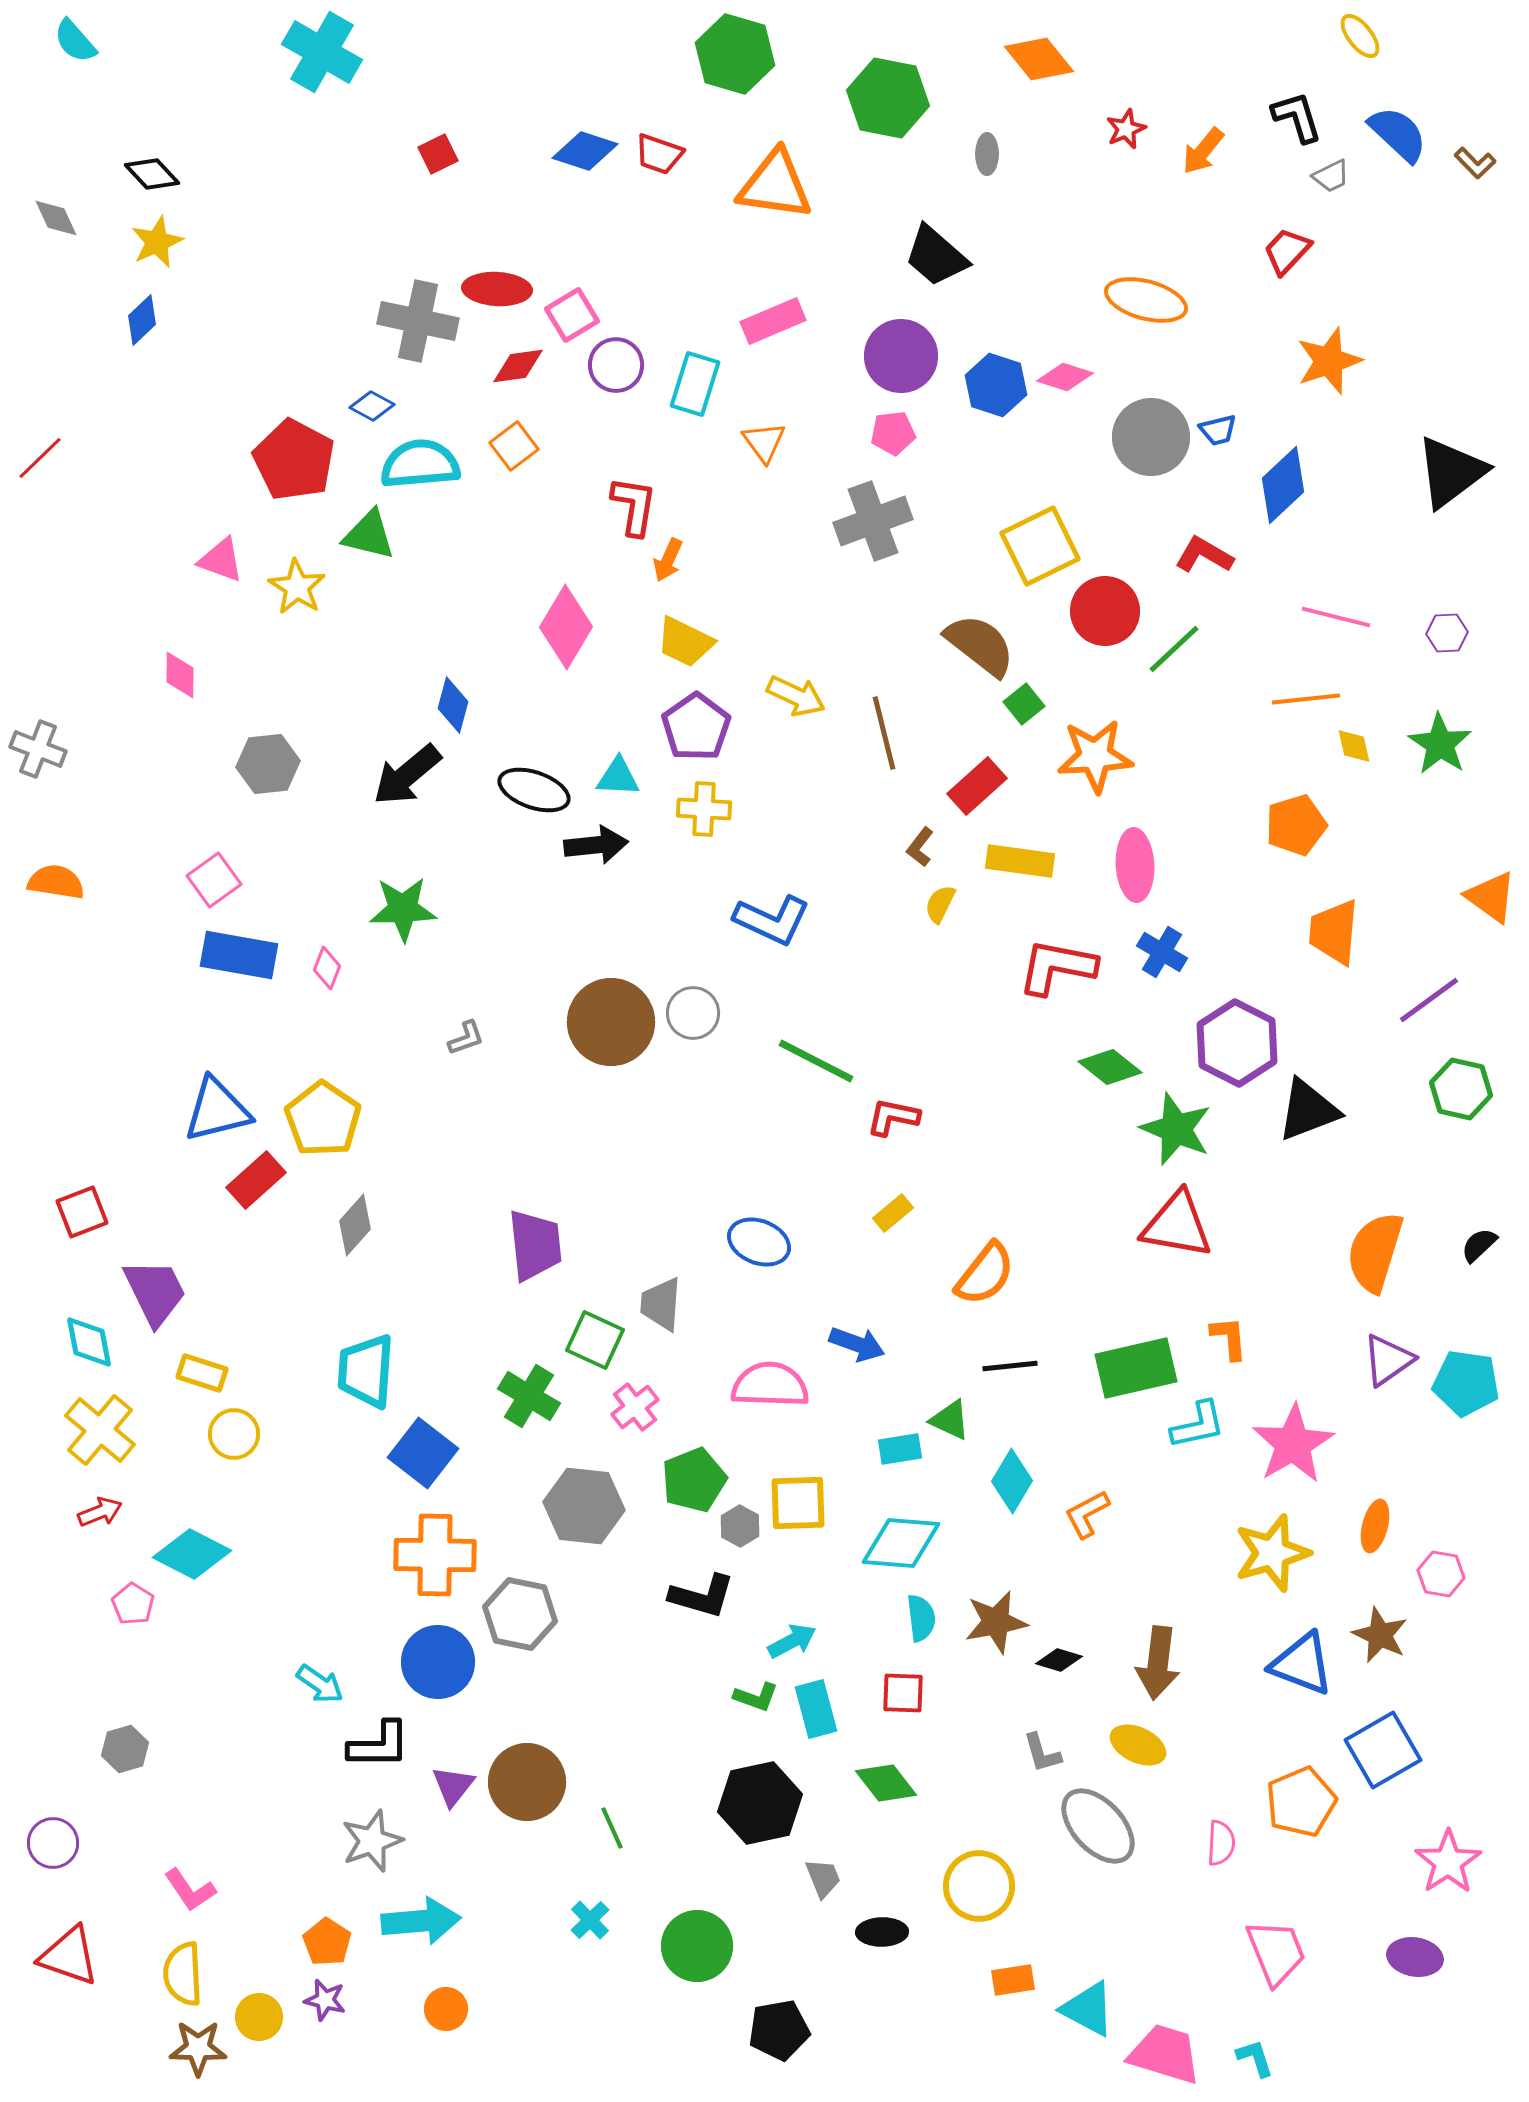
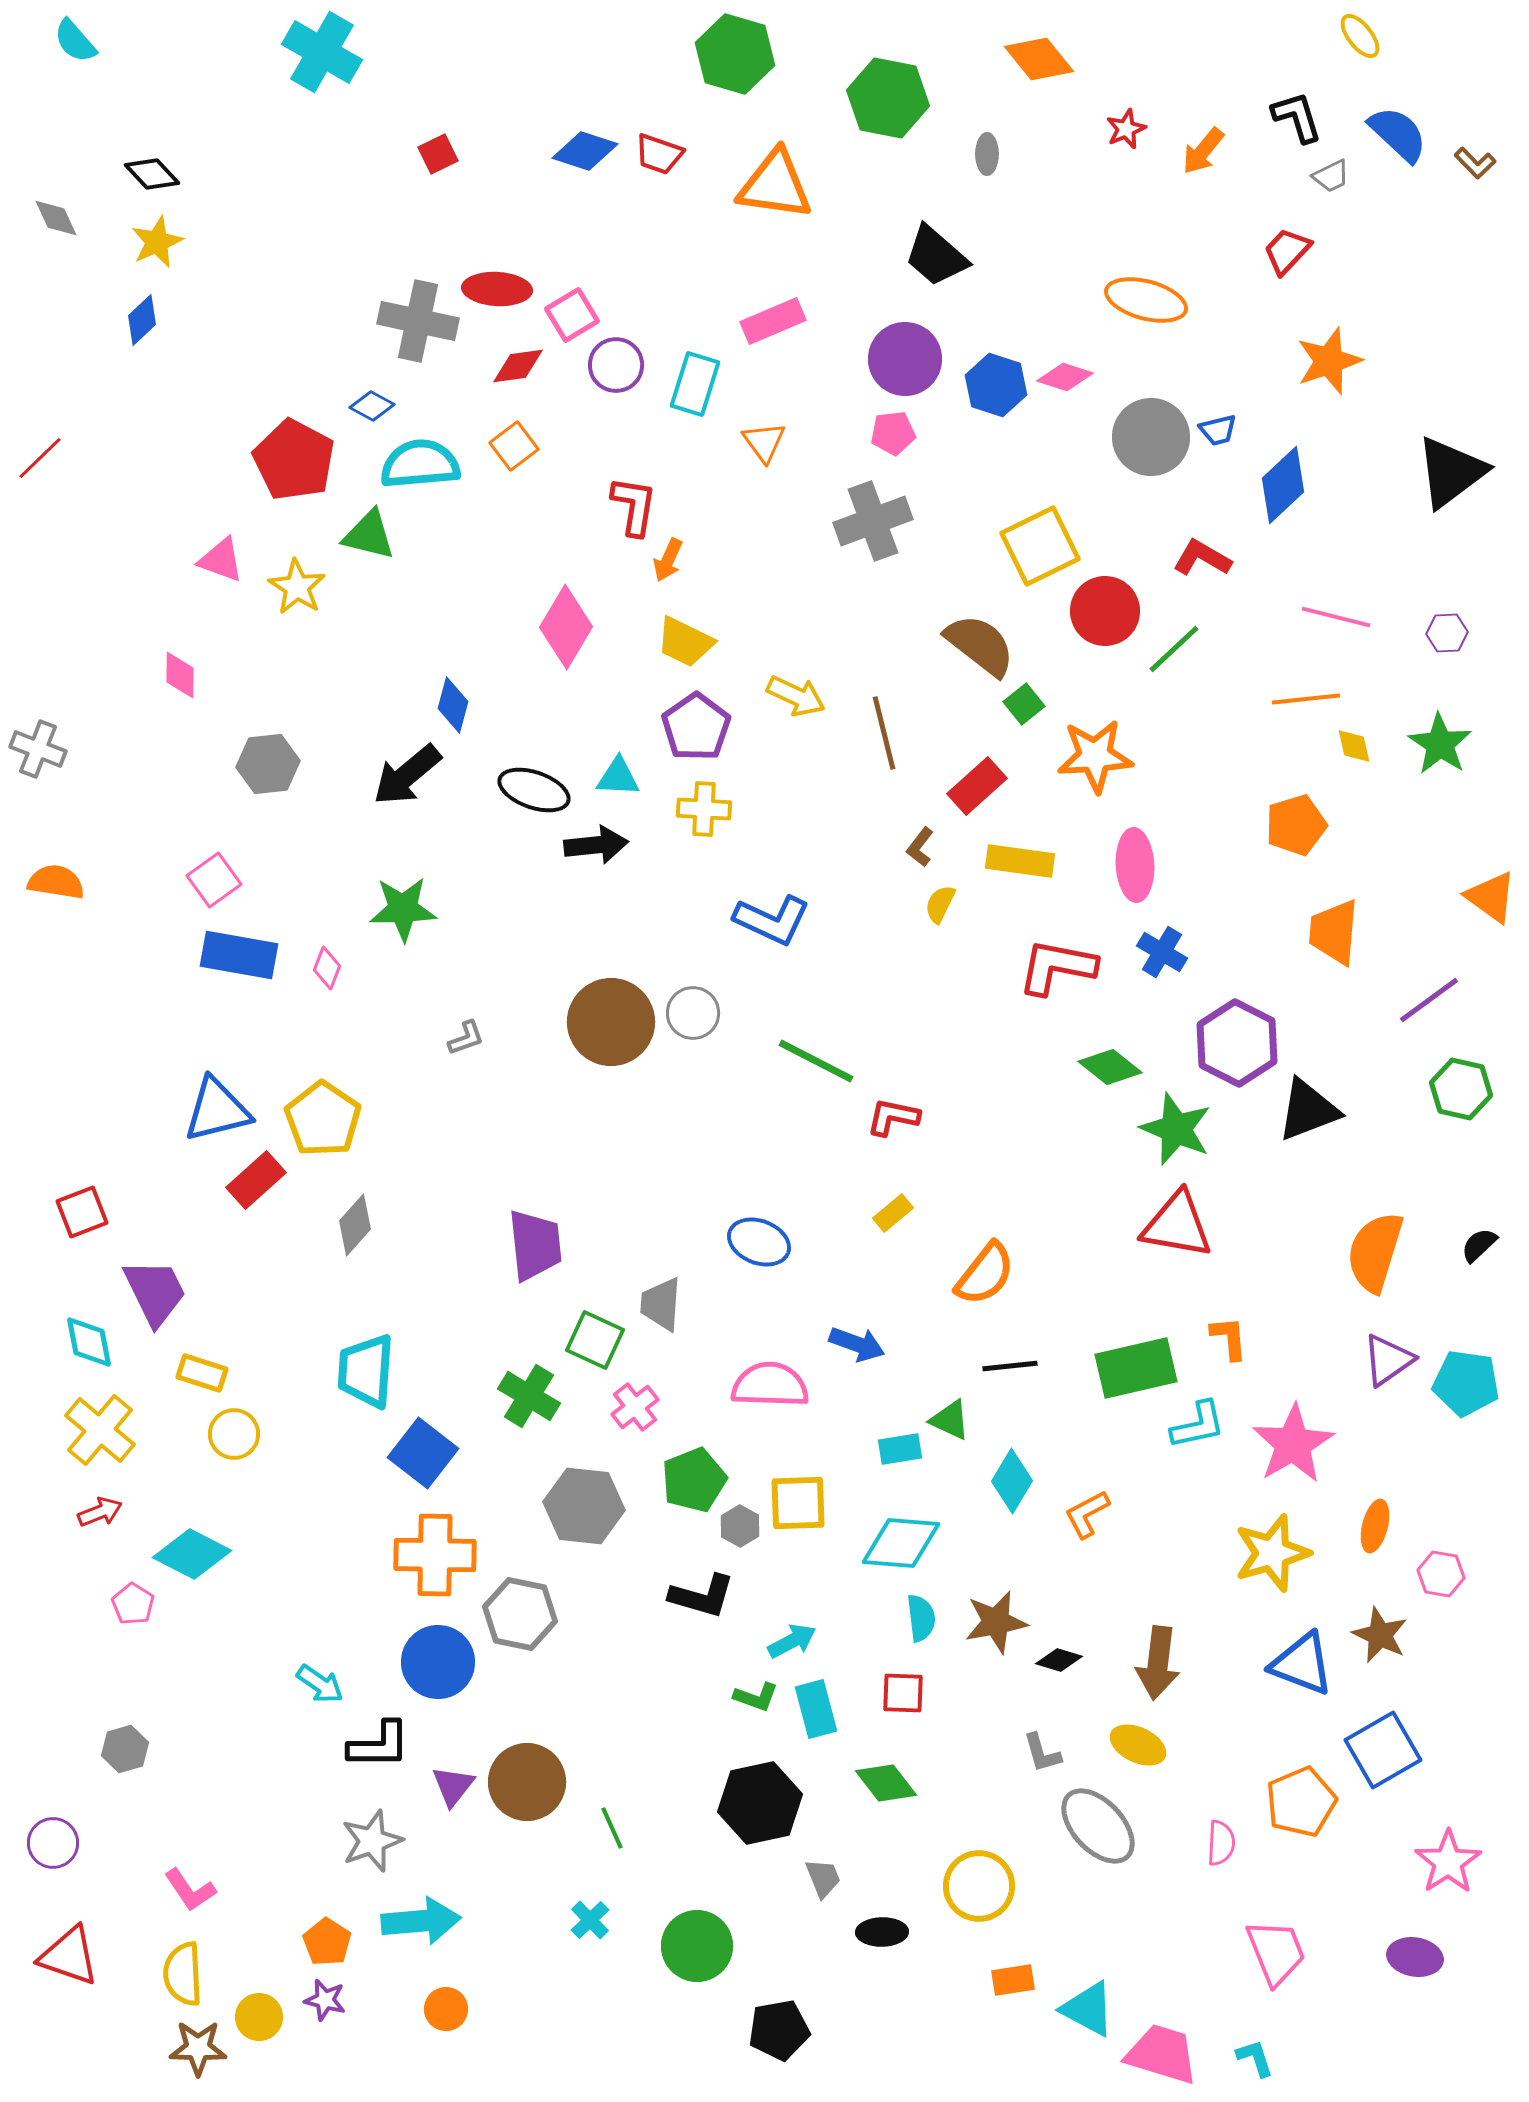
purple circle at (901, 356): moved 4 px right, 3 px down
red L-shape at (1204, 555): moved 2 px left, 3 px down
pink trapezoid at (1165, 2054): moved 3 px left
